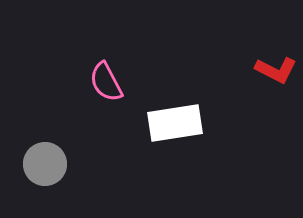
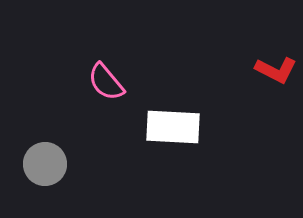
pink semicircle: rotated 12 degrees counterclockwise
white rectangle: moved 2 px left, 4 px down; rotated 12 degrees clockwise
